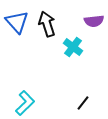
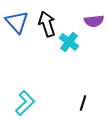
cyan cross: moved 4 px left, 5 px up
black line: rotated 21 degrees counterclockwise
